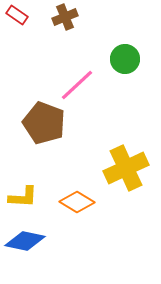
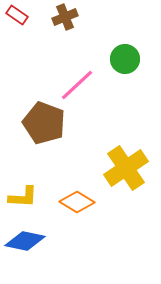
yellow cross: rotated 9 degrees counterclockwise
